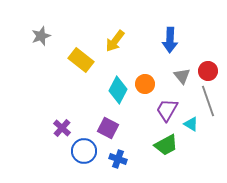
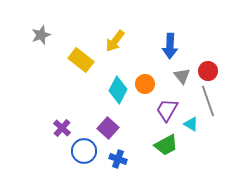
gray star: moved 1 px up
blue arrow: moved 6 px down
purple square: rotated 15 degrees clockwise
